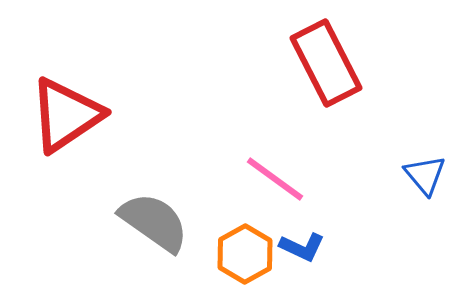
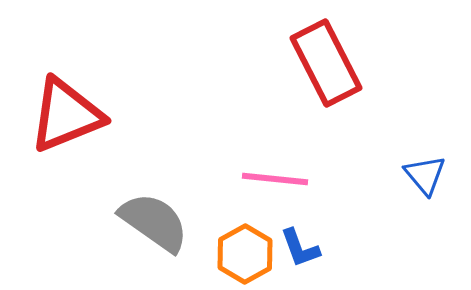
red triangle: rotated 12 degrees clockwise
pink line: rotated 30 degrees counterclockwise
blue L-shape: moved 2 px left, 1 px down; rotated 45 degrees clockwise
